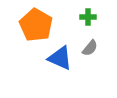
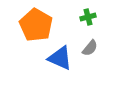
green cross: rotated 14 degrees counterclockwise
